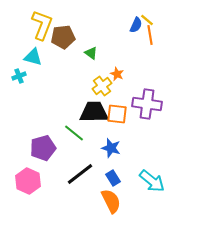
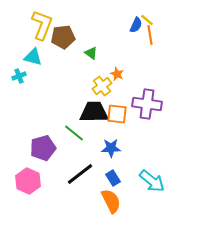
blue star: rotated 18 degrees counterclockwise
